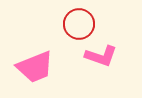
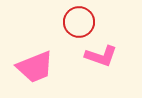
red circle: moved 2 px up
